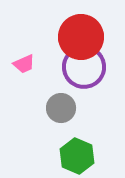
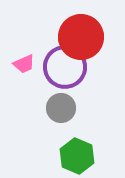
purple circle: moved 19 px left
